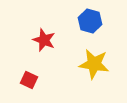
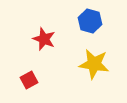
red star: moved 1 px up
red square: rotated 36 degrees clockwise
